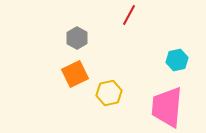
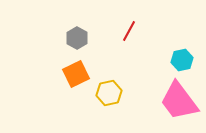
red line: moved 16 px down
cyan hexagon: moved 5 px right
orange square: moved 1 px right
pink trapezoid: moved 12 px right, 6 px up; rotated 42 degrees counterclockwise
